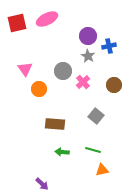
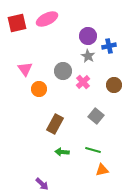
brown rectangle: rotated 66 degrees counterclockwise
